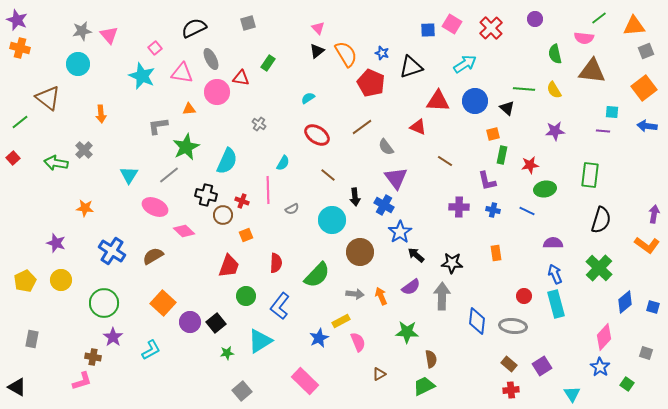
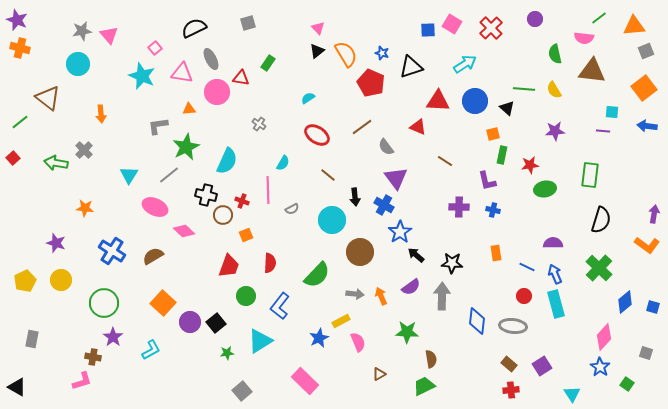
blue line at (527, 211): moved 56 px down
red semicircle at (276, 263): moved 6 px left
